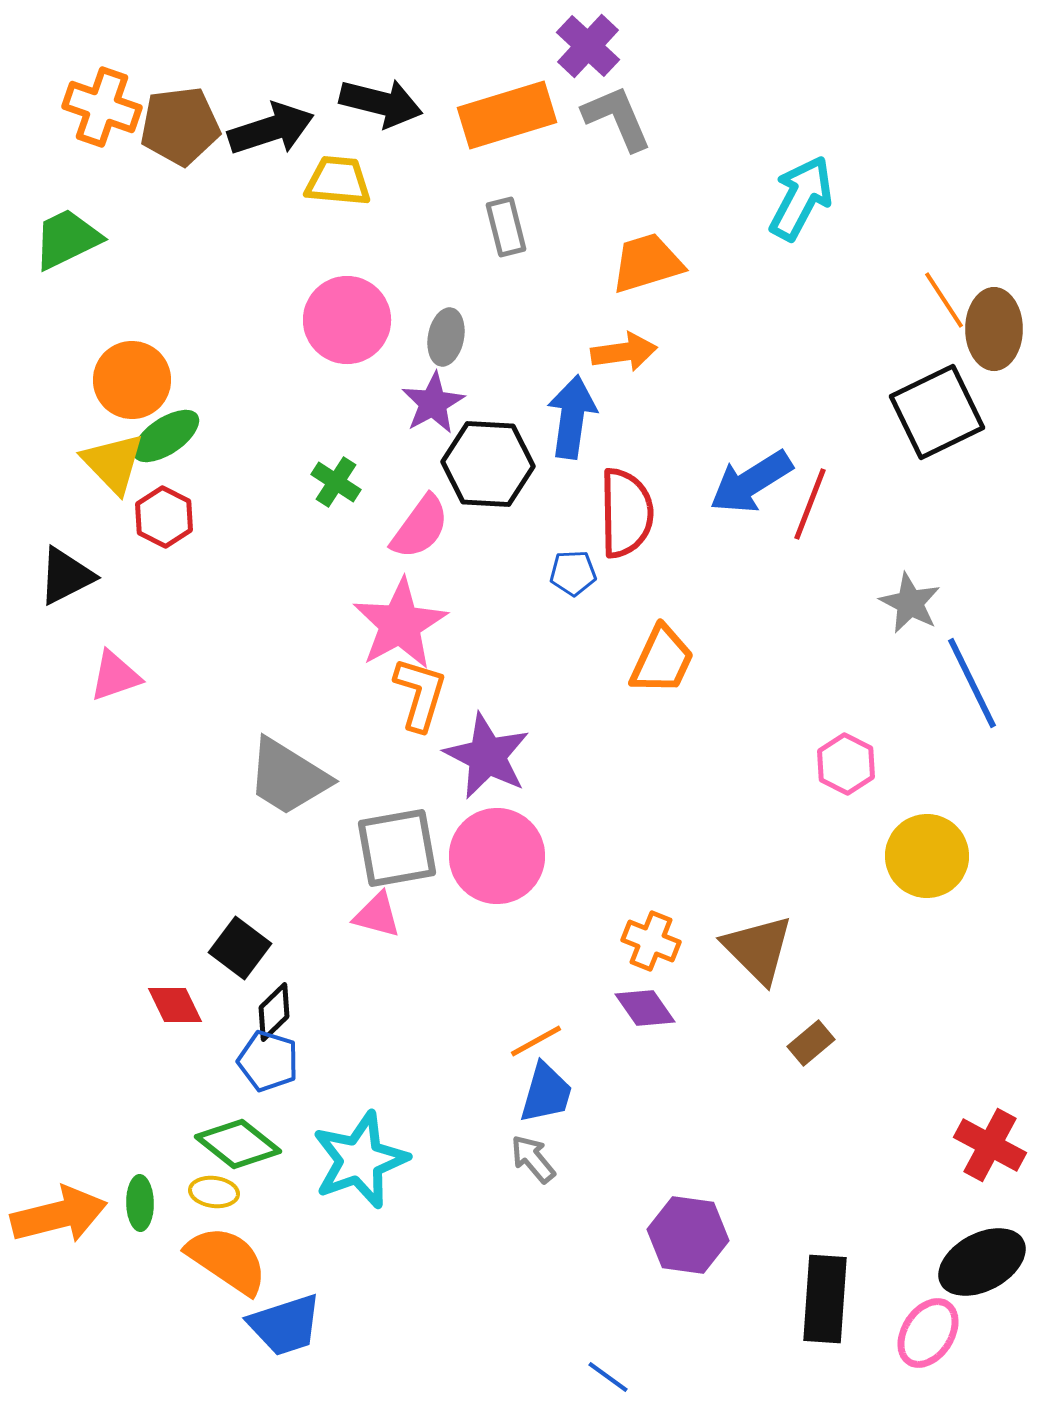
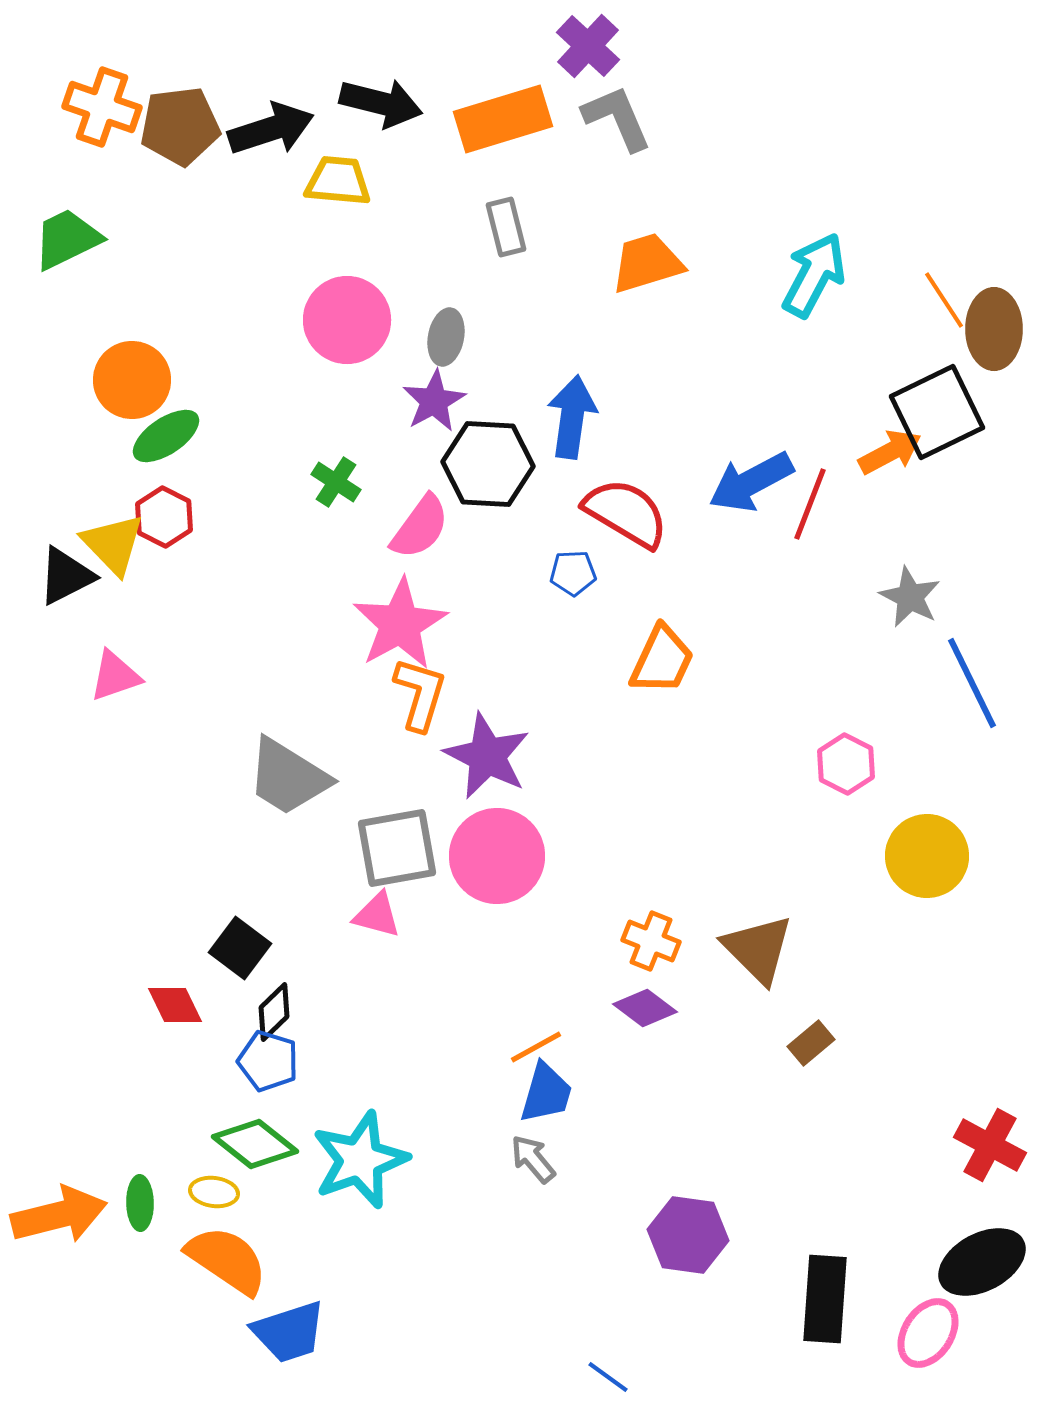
orange rectangle at (507, 115): moved 4 px left, 4 px down
cyan arrow at (801, 198): moved 13 px right, 77 px down
orange arrow at (624, 352): moved 266 px right, 100 px down; rotated 20 degrees counterclockwise
purple star at (433, 403): moved 1 px right, 2 px up
yellow triangle at (113, 463): moved 81 px down
blue arrow at (751, 482): rotated 4 degrees clockwise
red semicircle at (626, 513): rotated 58 degrees counterclockwise
gray star at (910, 603): moved 6 px up
purple diamond at (645, 1008): rotated 18 degrees counterclockwise
orange line at (536, 1041): moved 6 px down
green diamond at (238, 1144): moved 17 px right
blue trapezoid at (285, 1325): moved 4 px right, 7 px down
